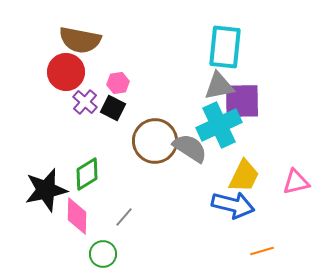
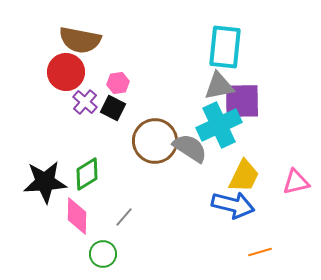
black star: moved 1 px left, 8 px up; rotated 9 degrees clockwise
orange line: moved 2 px left, 1 px down
